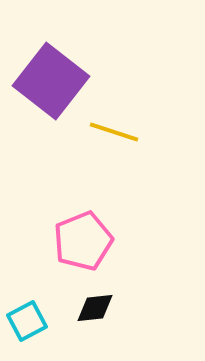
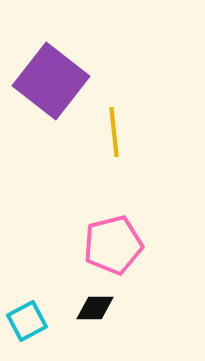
yellow line: rotated 66 degrees clockwise
pink pentagon: moved 30 px right, 4 px down; rotated 8 degrees clockwise
black diamond: rotated 6 degrees clockwise
